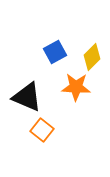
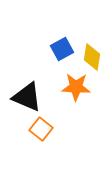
blue square: moved 7 px right, 3 px up
yellow diamond: rotated 36 degrees counterclockwise
orange square: moved 1 px left, 1 px up
